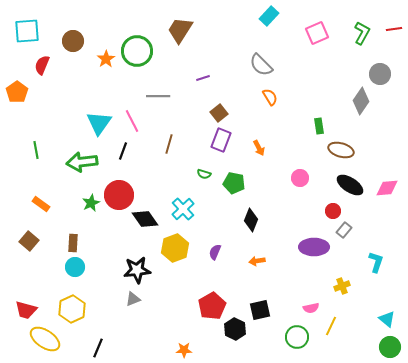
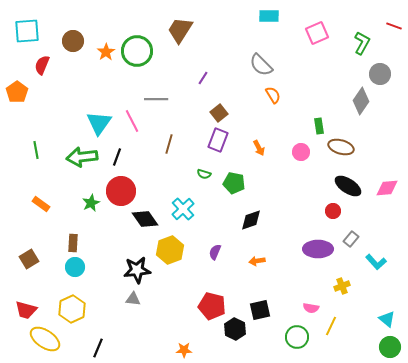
cyan rectangle at (269, 16): rotated 48 degrees clockwise
red line at (394, 29): moved 3 px up; rotated 28 degrees clockwise
green L-shape at (362, 33): moved 10 px down
orange star at (106, 59): moved 7 px up
purple line at (203, 78): rotated 40 degrees counterclockwise
gray line at (158, 96): moved 2 px left, 3 px down
orange semicircle at (270, 97): moved 3 px right, 2 px up
purple rectangle at (221, 140): moved 3 px left
brown ellipse at (341, 150): moved 3 px up
black line at (123, 151): moved 6 px left, 6 px down
green arrow at (82, 162): moved 5 px up
pink circle at (300, 178): moved 1 px right, 26 px up
black ellipse at (350, 185): moved 2 px left, 1 px down
red circle at (119, 195): moved 2 px right, 4 px up
black diamond at (251, 220): rotated 50 degrees clockwise
gray rectangle at (344, 230): moved 7 px right, 9 px down
brown square at (29, 241): moved 18 px down; rotated 18 degrees clockwise
purple ellipse at (314, 247): moved 4 px right, 2 px down
yellow hexagon at (175, 248): moved 5 px left, 2 px down
cyan L-shape at (376, 262): rotated 120 degrees clockwise
gray triangle at (133, 299): rotated 28 degrees clockwise
red pentagon at (212, 306): rotated 28 degrees counterclockwise
pink semicircle at (311, 308): rotated 21 degrees clockwise
